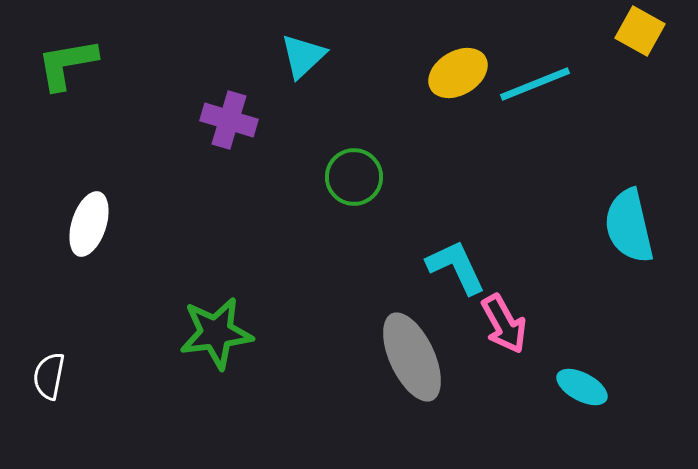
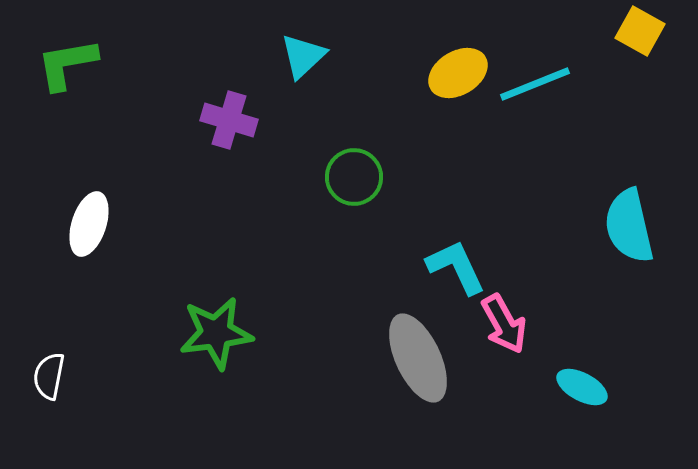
gray ellipse: moved 6 px right, 1 px down
